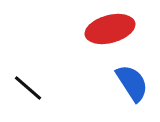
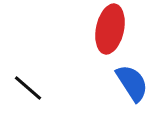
red ellipse: rotated 63 degrees counterclockwise
